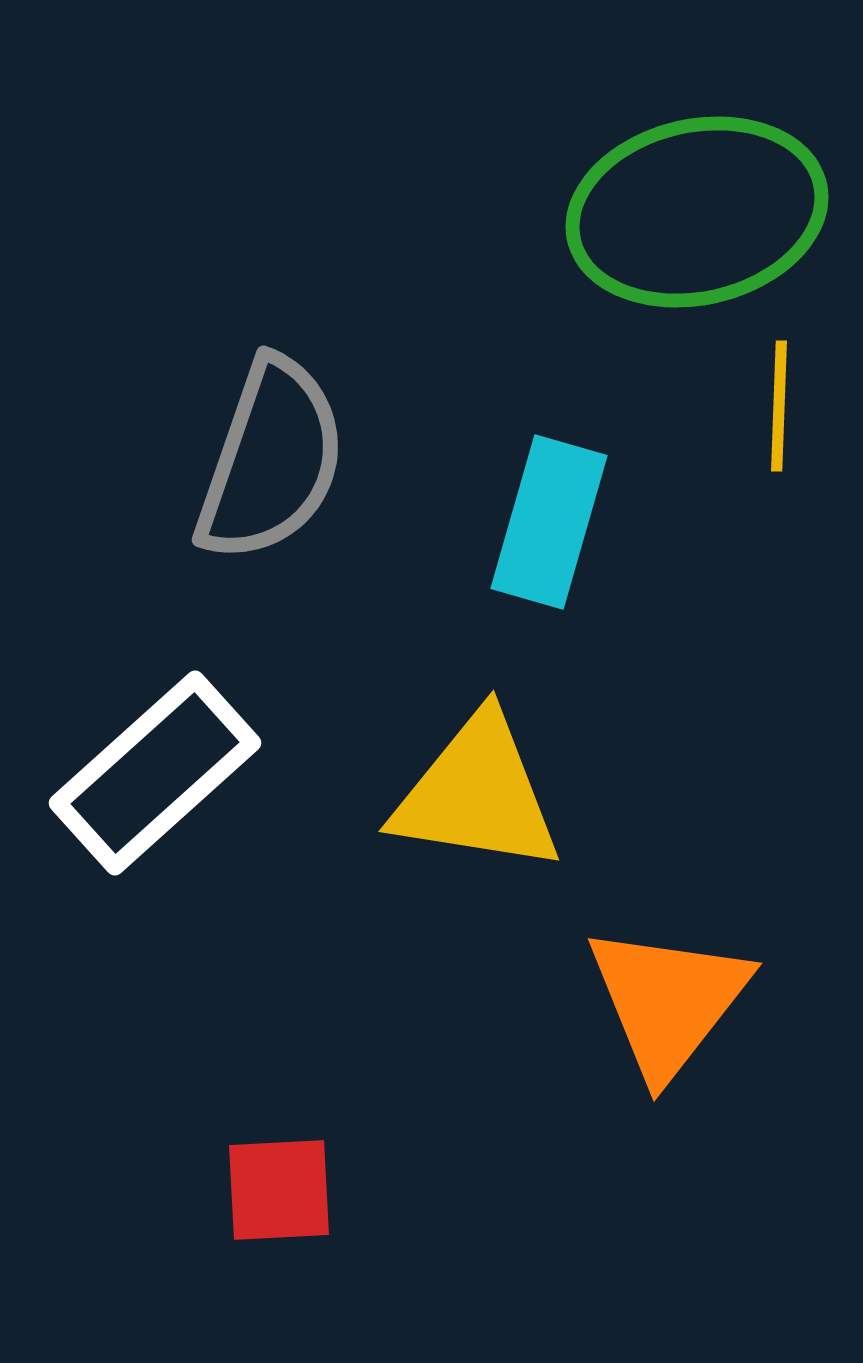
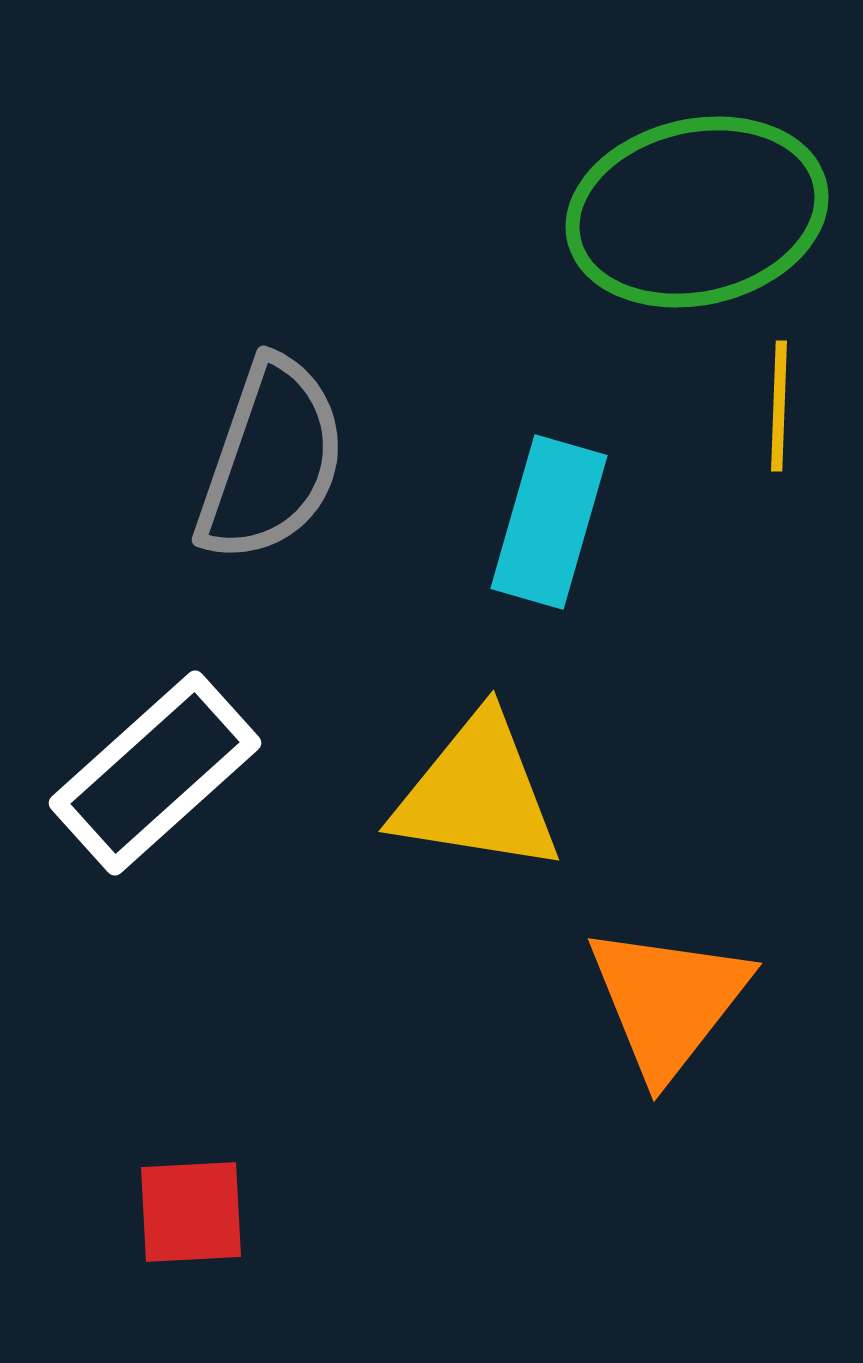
red square: moved 88 px left, 22 px down
